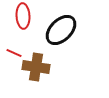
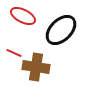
red ellipse: rotated 60 degrees counterclockwise
